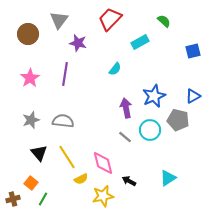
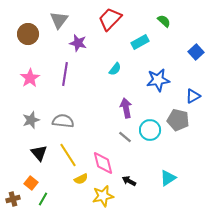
blue square: moved 3 px right, 1 px down; rotated 28 degrees counterclockwise
blue star: moved 4 px right, 16 px up; rotated 15 degrees clockwise
yellow line: moved 1 px right, 2 px up
